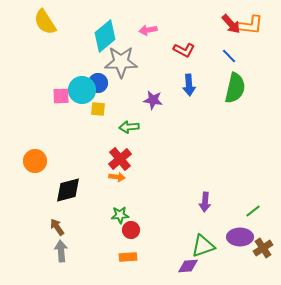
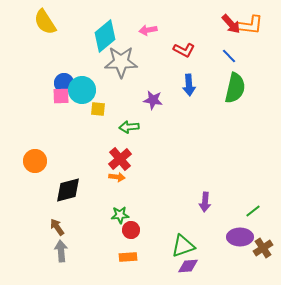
blue circle: moved 34 px left
green triangle: moved 20 px left
